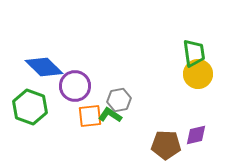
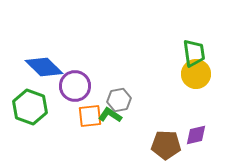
yellow circle: moved 2 px left
